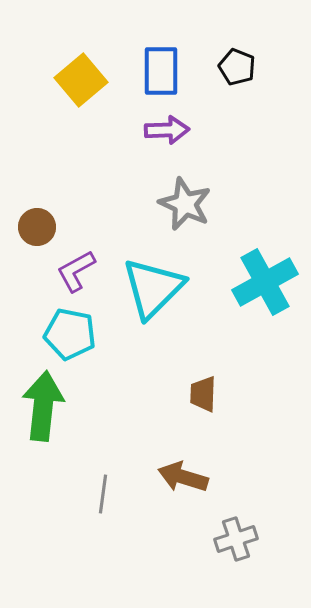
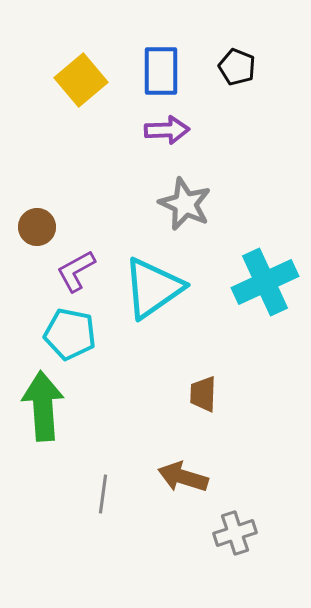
cyan cross: rotated 4 degrees clockwise
cyan triangle: rotated 10 degrees clockwise
green arrow: rotated 10 degrees counterclockwise
gray cross: moved 1 px left, 6 px up
